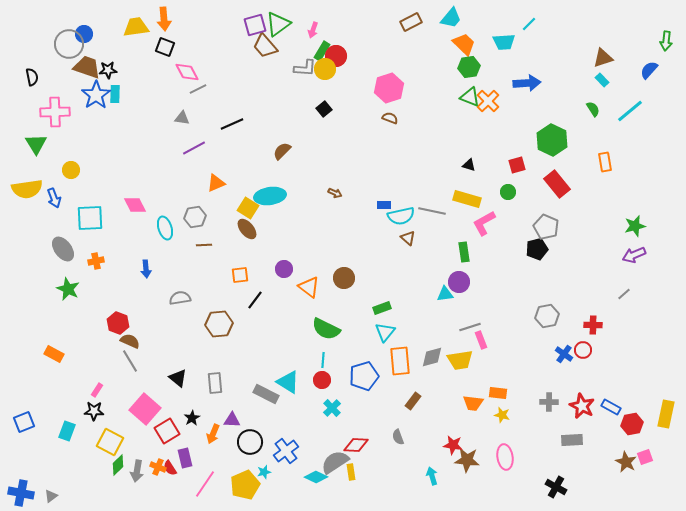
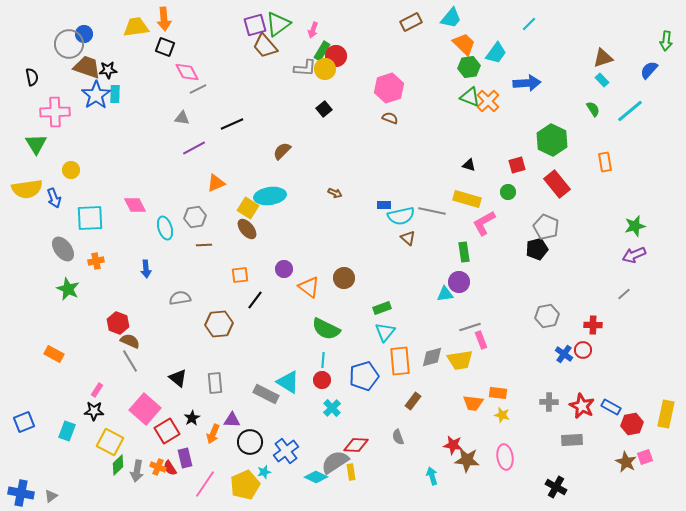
cyan trapezoid at (504, 42): moved 8 px left, 11 px down; rotated 50 degrees counterclockwise
